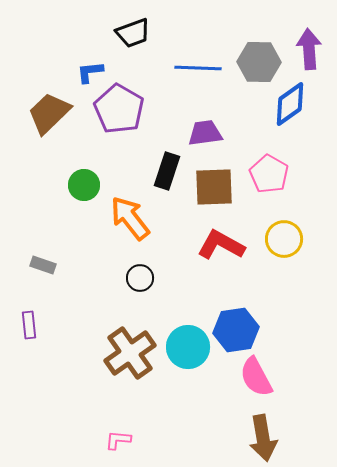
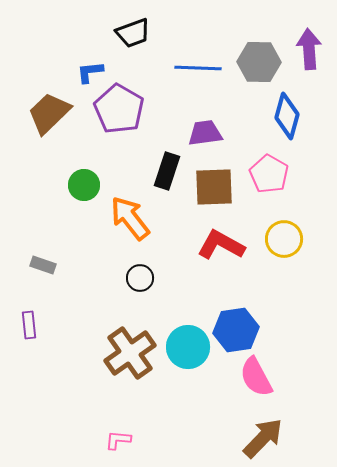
blue diamond: moved 3 px left, 12 px down; rotated 39 degrees counterclockwise
brown arrow: rotated 126 degrees counterclockwise
